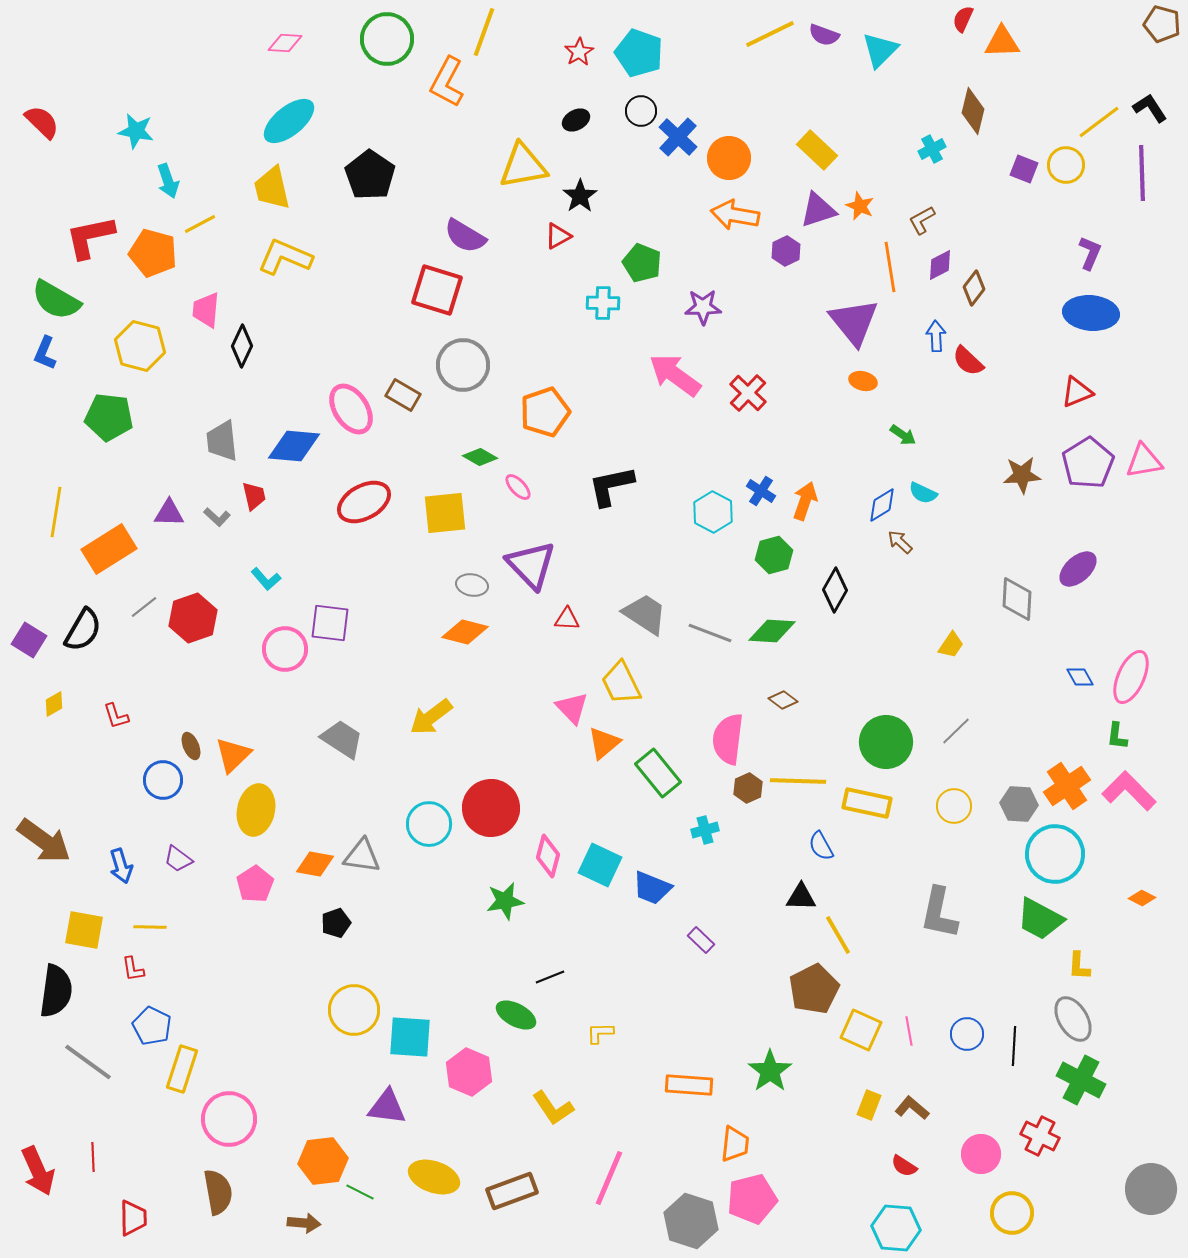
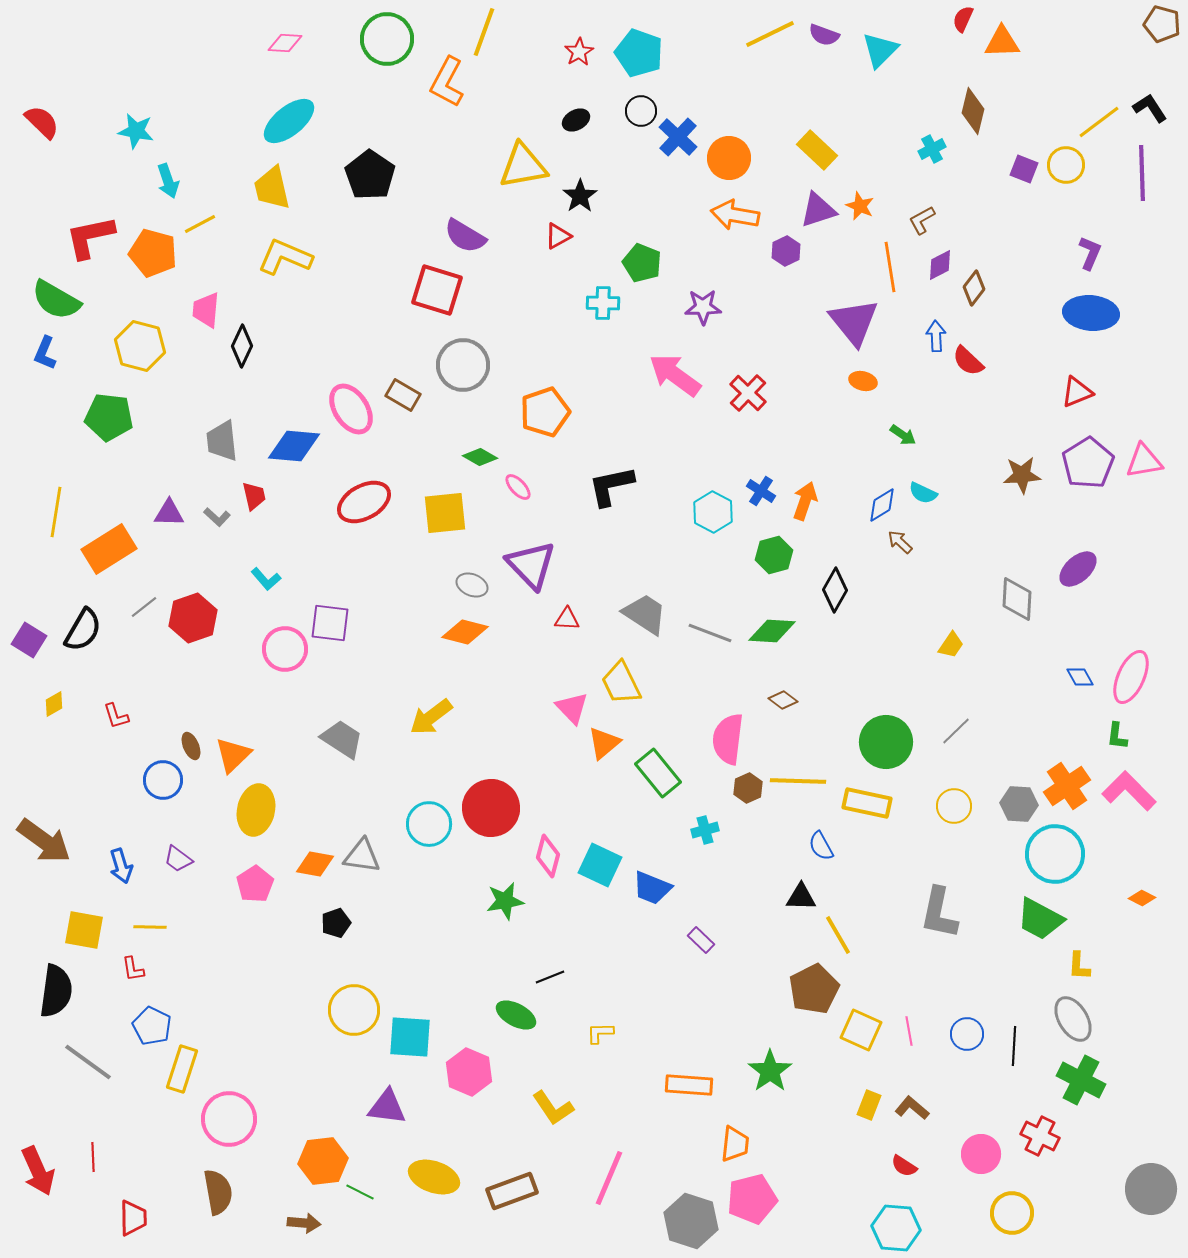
gray ellipse at (472, 585): rotated 12 degrees clockwise
